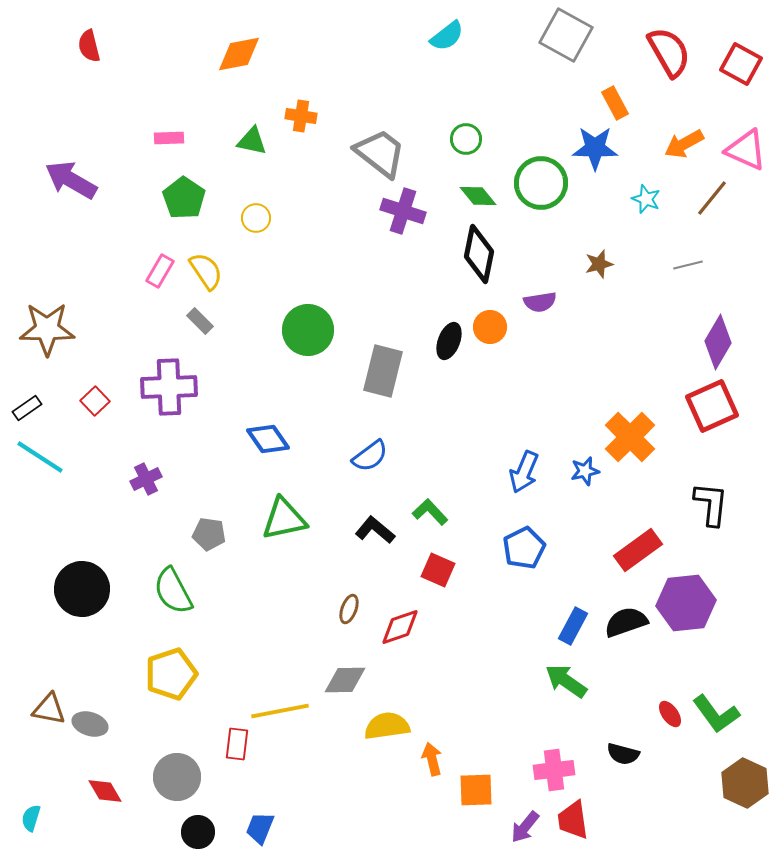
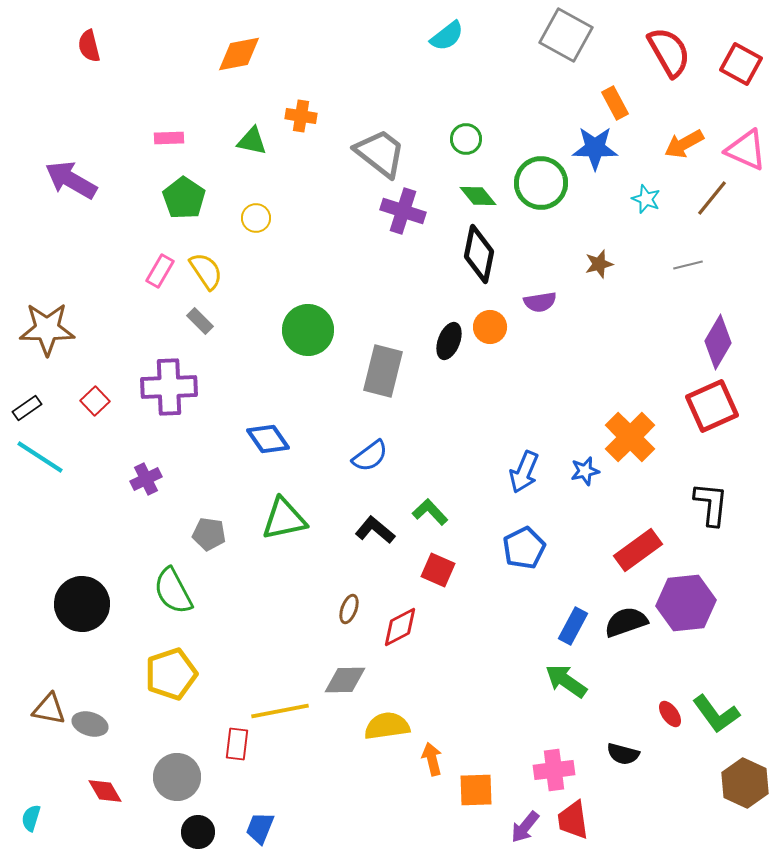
black circle at (82, 589): moved 15 px down
red diamond at (400, 627): rotated 9 degrees counterclockwise
